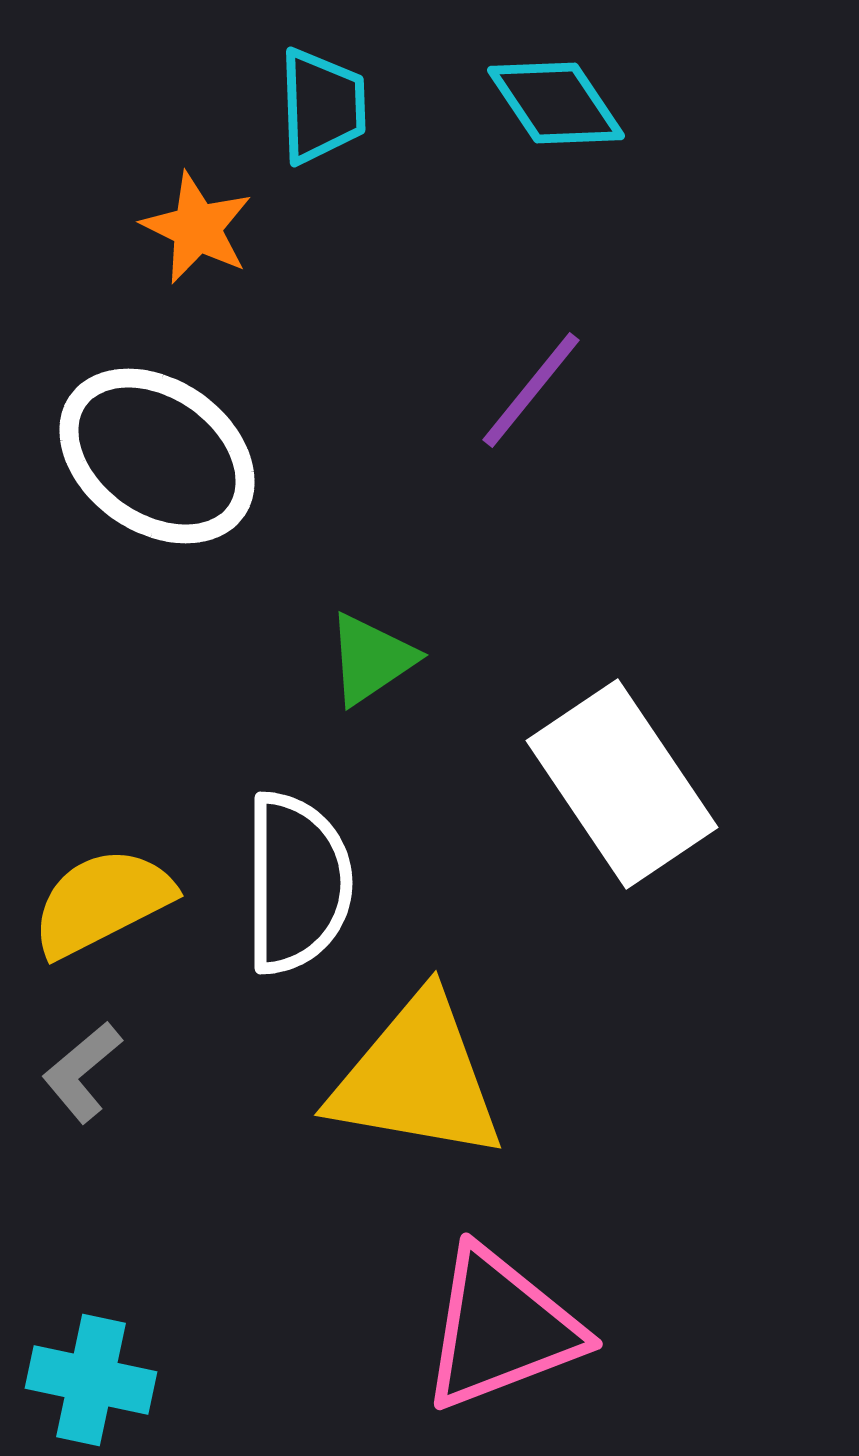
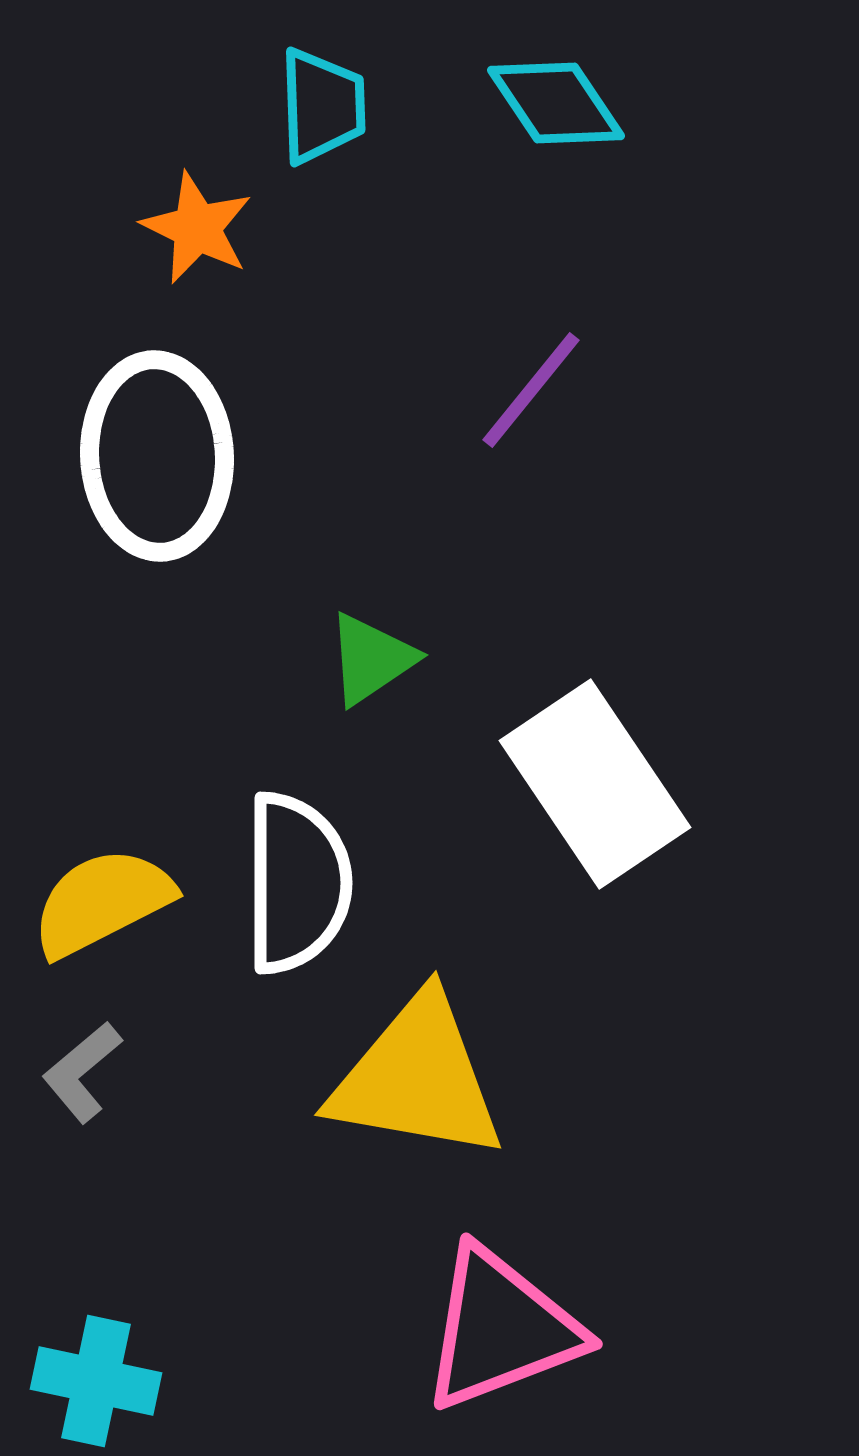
white ellipse: rotated 52 degrees clockwise
white rectangle: moved 27 px left
cyan cross: moved 5 px right, 1 px down
